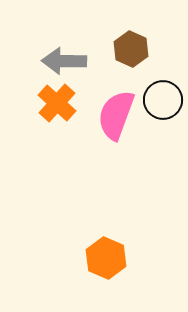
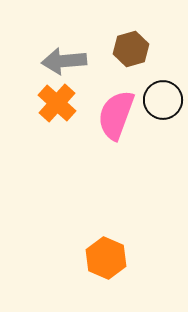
brown hexagon: rotated 20 degrees clockwise
gray arrow: rotated 6 degrees counterclockwise
